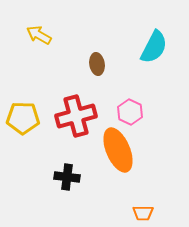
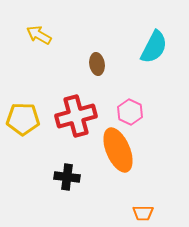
yellow pentagon: moved 1 px down
